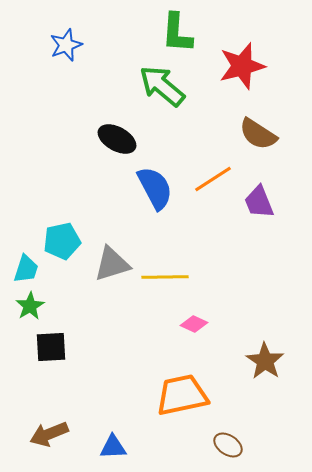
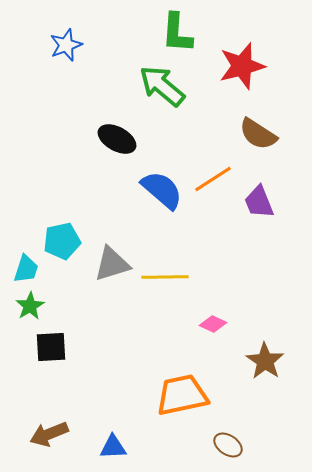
blue semicircle: moved 7 px right, 2 px down; rotated 21 degrees counterclockwise
pink diamond: moved 19 px right
